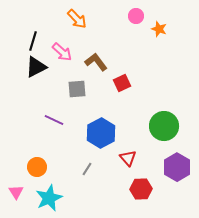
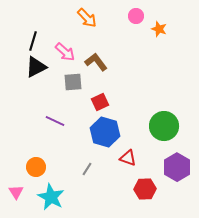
orange arrow: moved 10 px right, 1 px up
pink arrow: moved 3 px right
red square: moved 22 px left, 19 px down
gray square: moved 4 px left, 7 px up
purple line: moved 1 px right, 1 px down
blue hexagon: moved 4 px right, 1 px up; rotated 16 degrees counterclockwise
red triangle: rotated 30 degrees counterclockwise
orange circle: moved 1 px left
red hexagon: moved 4 px right
cyan star: moved 2 px right, 1 px up; rotated 20 degrees counterclockwise
